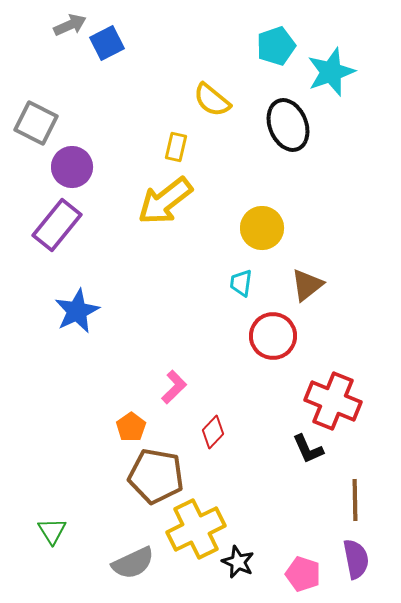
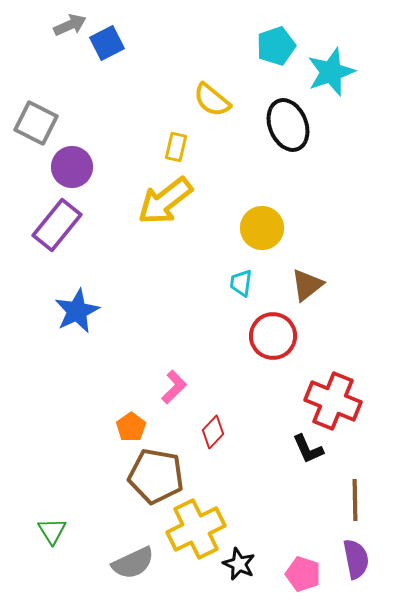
black star: moved 1 px right, 2 px down
